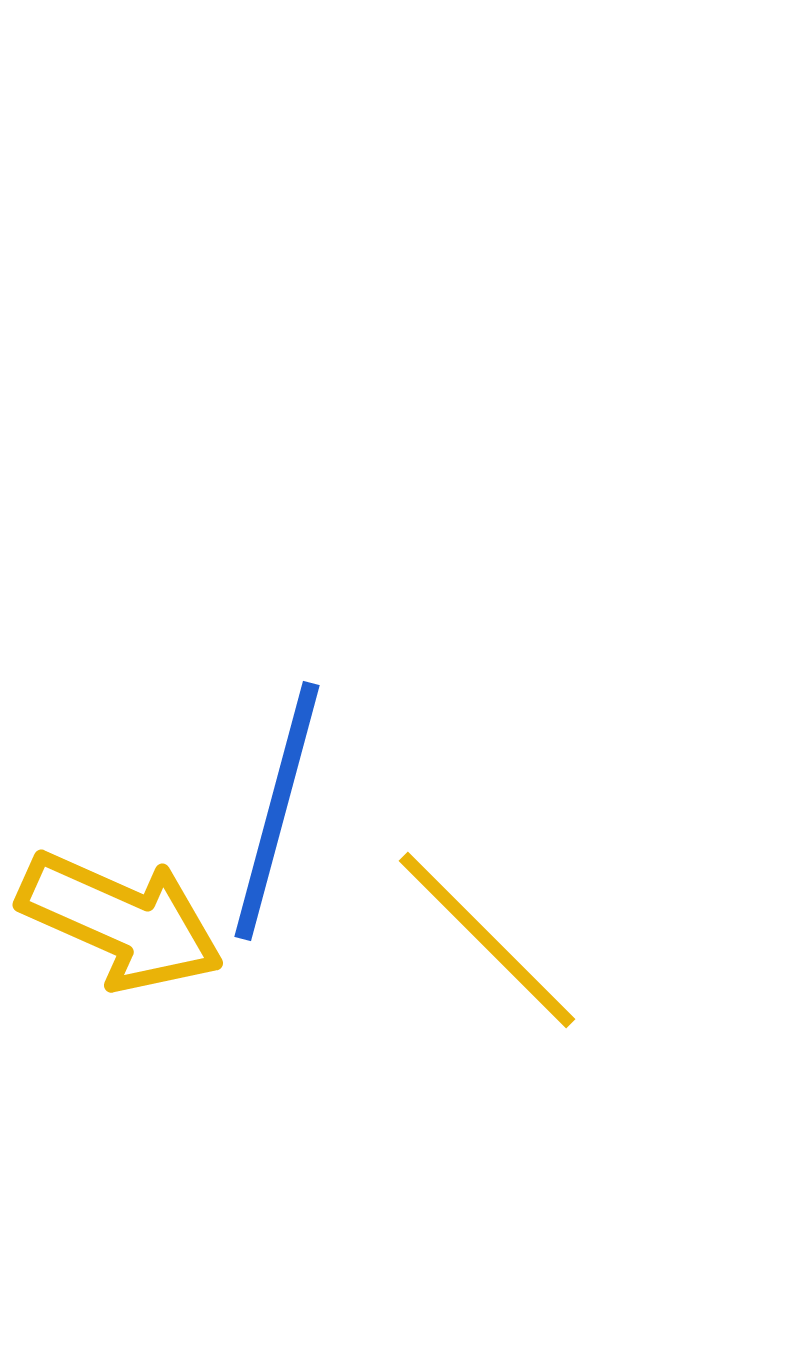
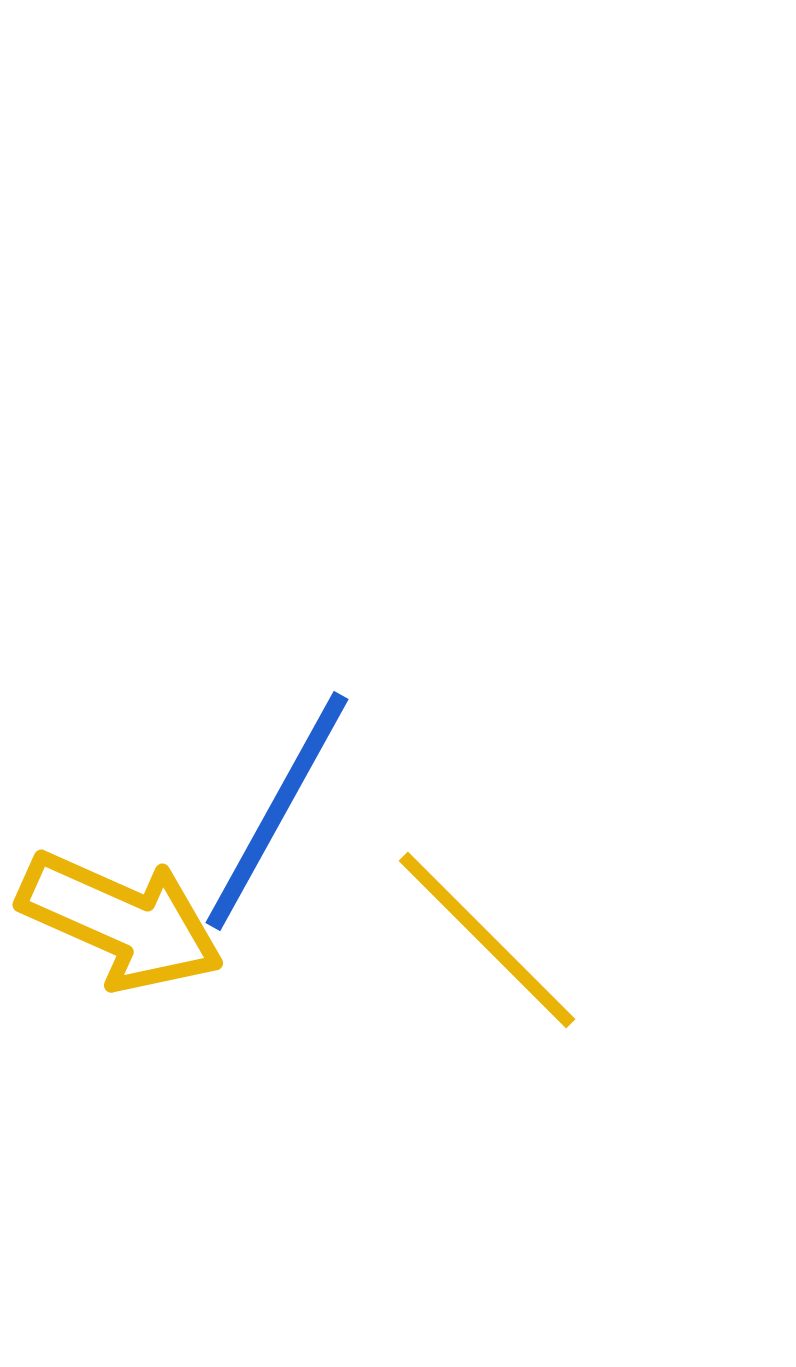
blue line: rotated 14 degrees clockwise
